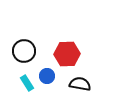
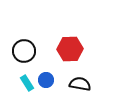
red hexagon: moved 3 px right, 5 px up
blue circle: moved 1 px left, 4 px down
